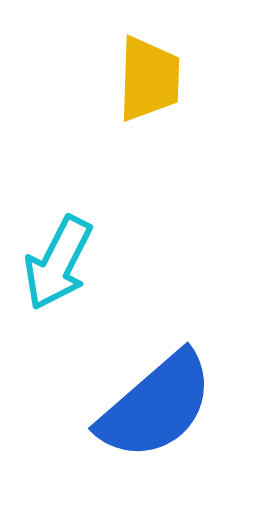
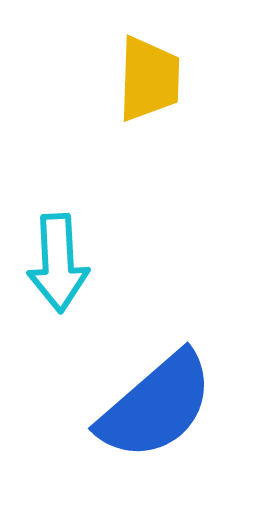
cyan arrow: rotated 30 degrees counterclockwise
